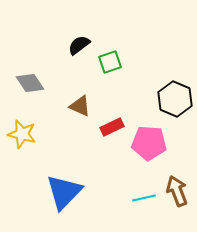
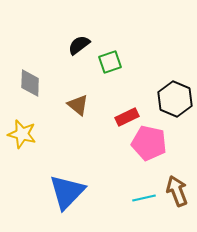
gray diamond: rotated 36 degrees clockwise
brown triangle: moved 2 px left, 1 px up; rotated 15 degrees clockwise
red rectangle: moved 15 px right, 10 px up
pink pentagon: rotated 8 degrees clockwise
blue triangle: moved 3 px right
